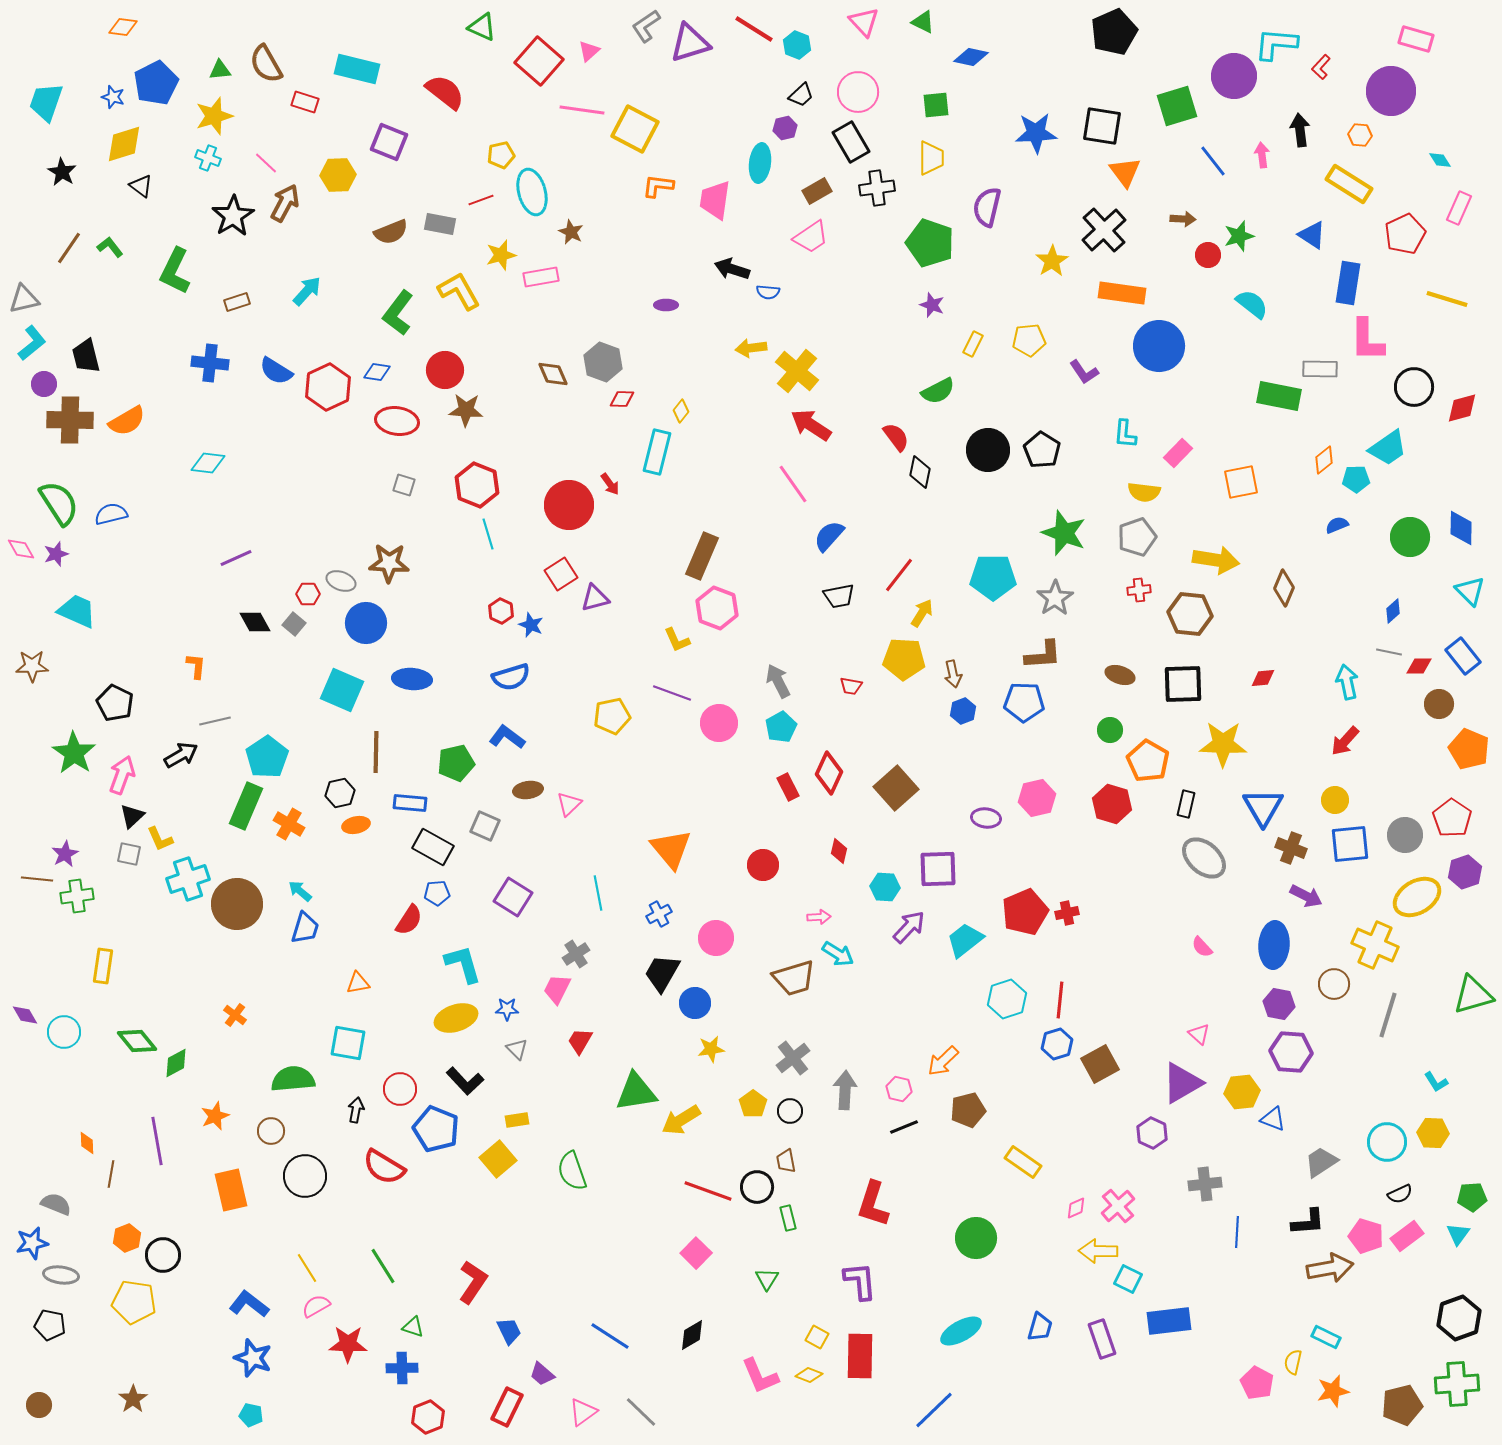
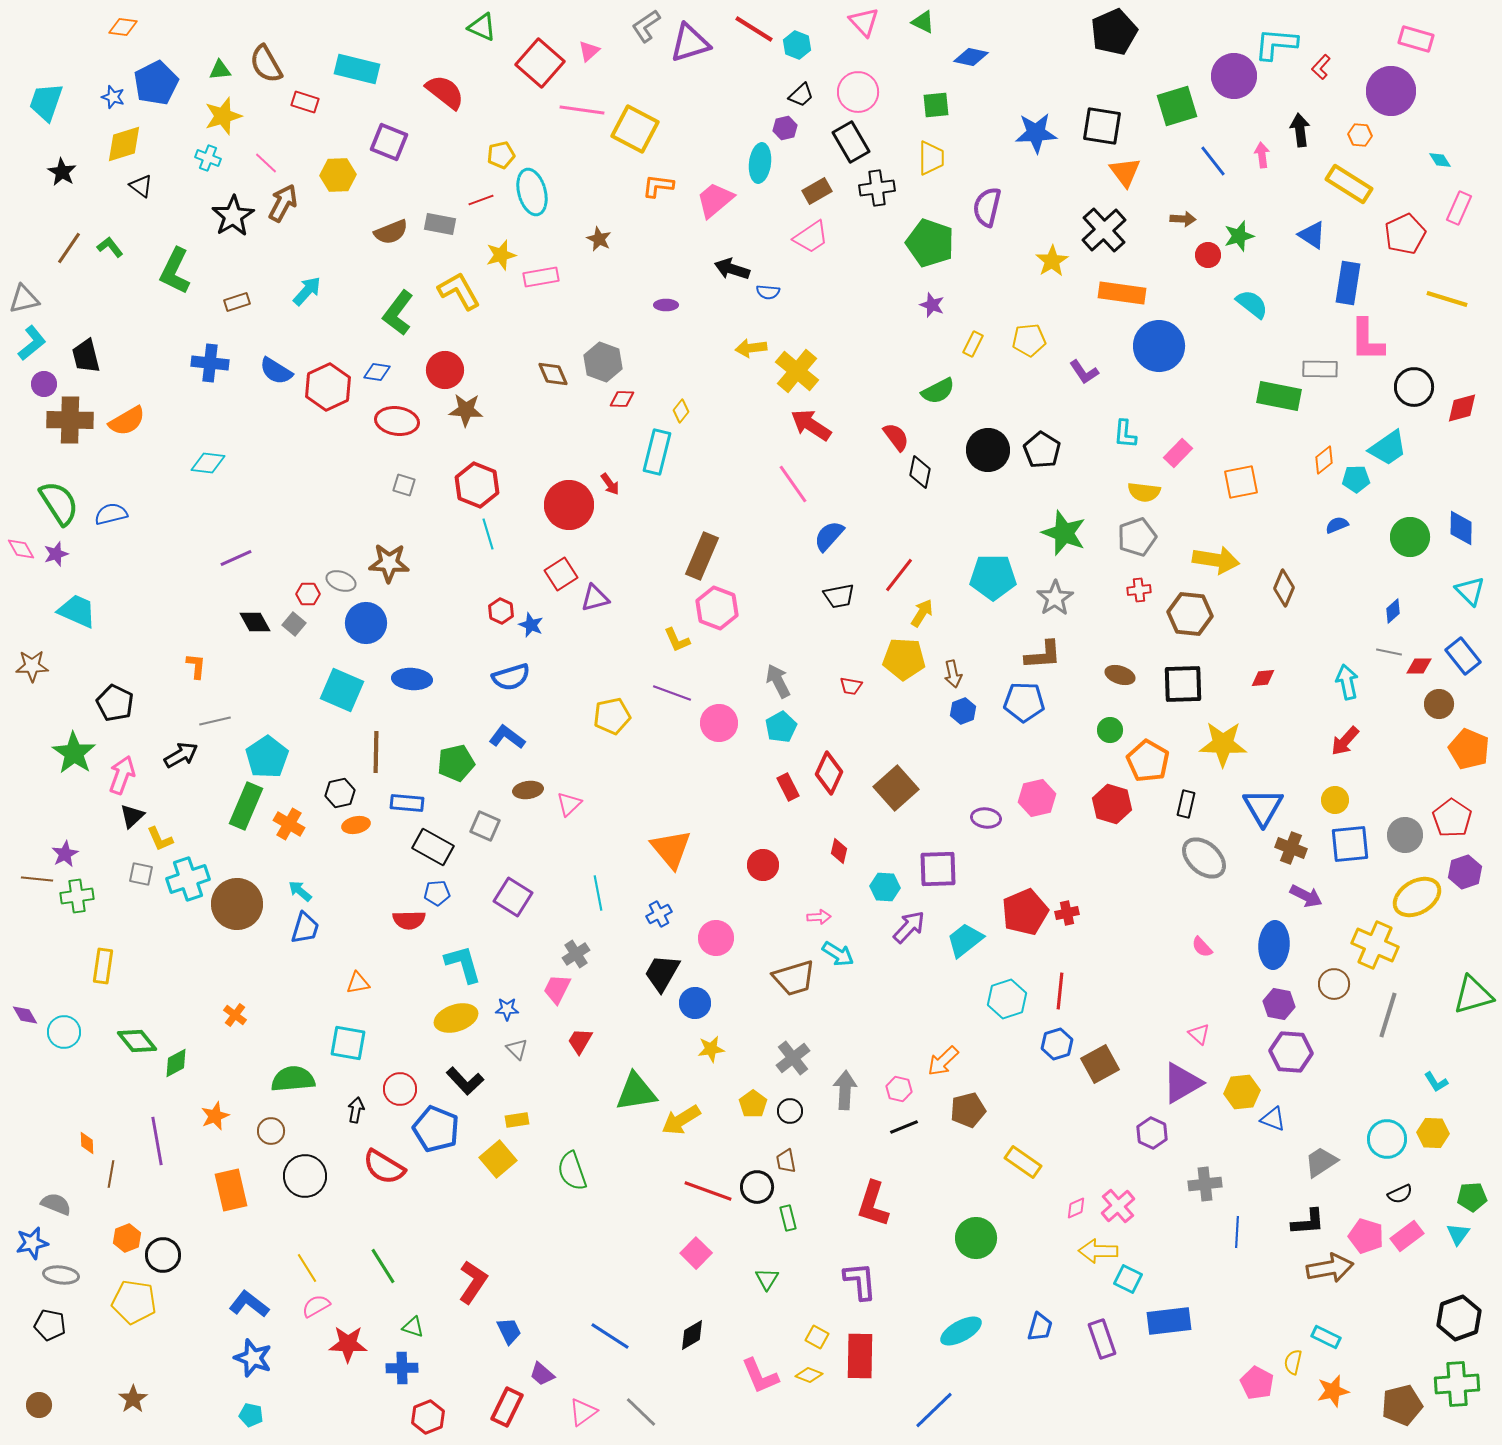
red square at (539, 61): moved 1 px right, 2 px down
yellow star at (214, 116): moved 9 px right
pink trapezoid at (715, 200): rotated 42 degrees clockwise
brown arrow at (285, 203): moved 2 px left
brown star at (571, 232): moved 28 px right, 7 px down
blue rectangle at (410, 803): moved 3 px left
gray square at (129, 854): moved 12 px right, 20 px down
red semicircle at (409, 920): rotated 56 degrees clockwise
red line at (1060, 1000): moved 9 px up
cyan circle at (1387, 1142): moved 3 px up
